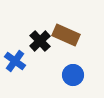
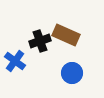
black cross: rotated 25 degrees clockwise
blue circle: moved 1 px left, 2 px up
